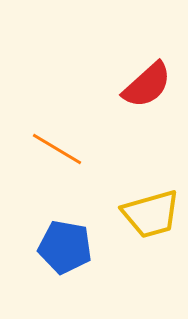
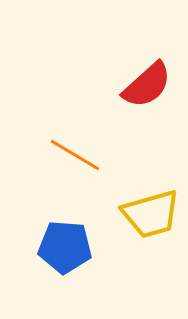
orange line: moved 18 px right, 6 px down
blue pentagon: rotated 6 degrees counterclockwise
